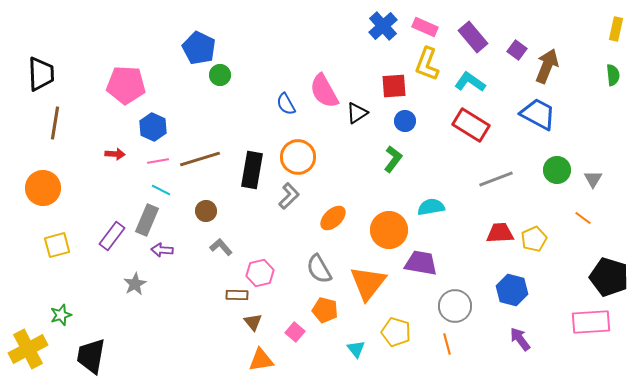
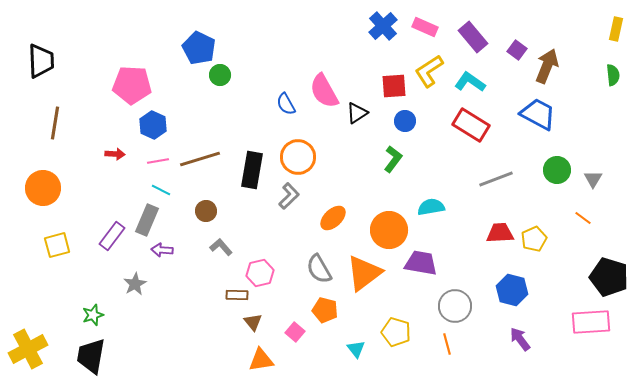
yellow L-shape at (427, 64): moved 2 px right, 7 px down; rotated 36 degrees clockwise
black trapezoid at (41, 74): moved 13 px up
pink pentagon at (126, 85): moved 6 px right
blue hexagon at (153, 127): moved 2 px up
orange triangle at (368, 283): moved 4 px left, 10 px up; rotated 15 degrees clockwise
green star at (61, 315): moved 32 px right
